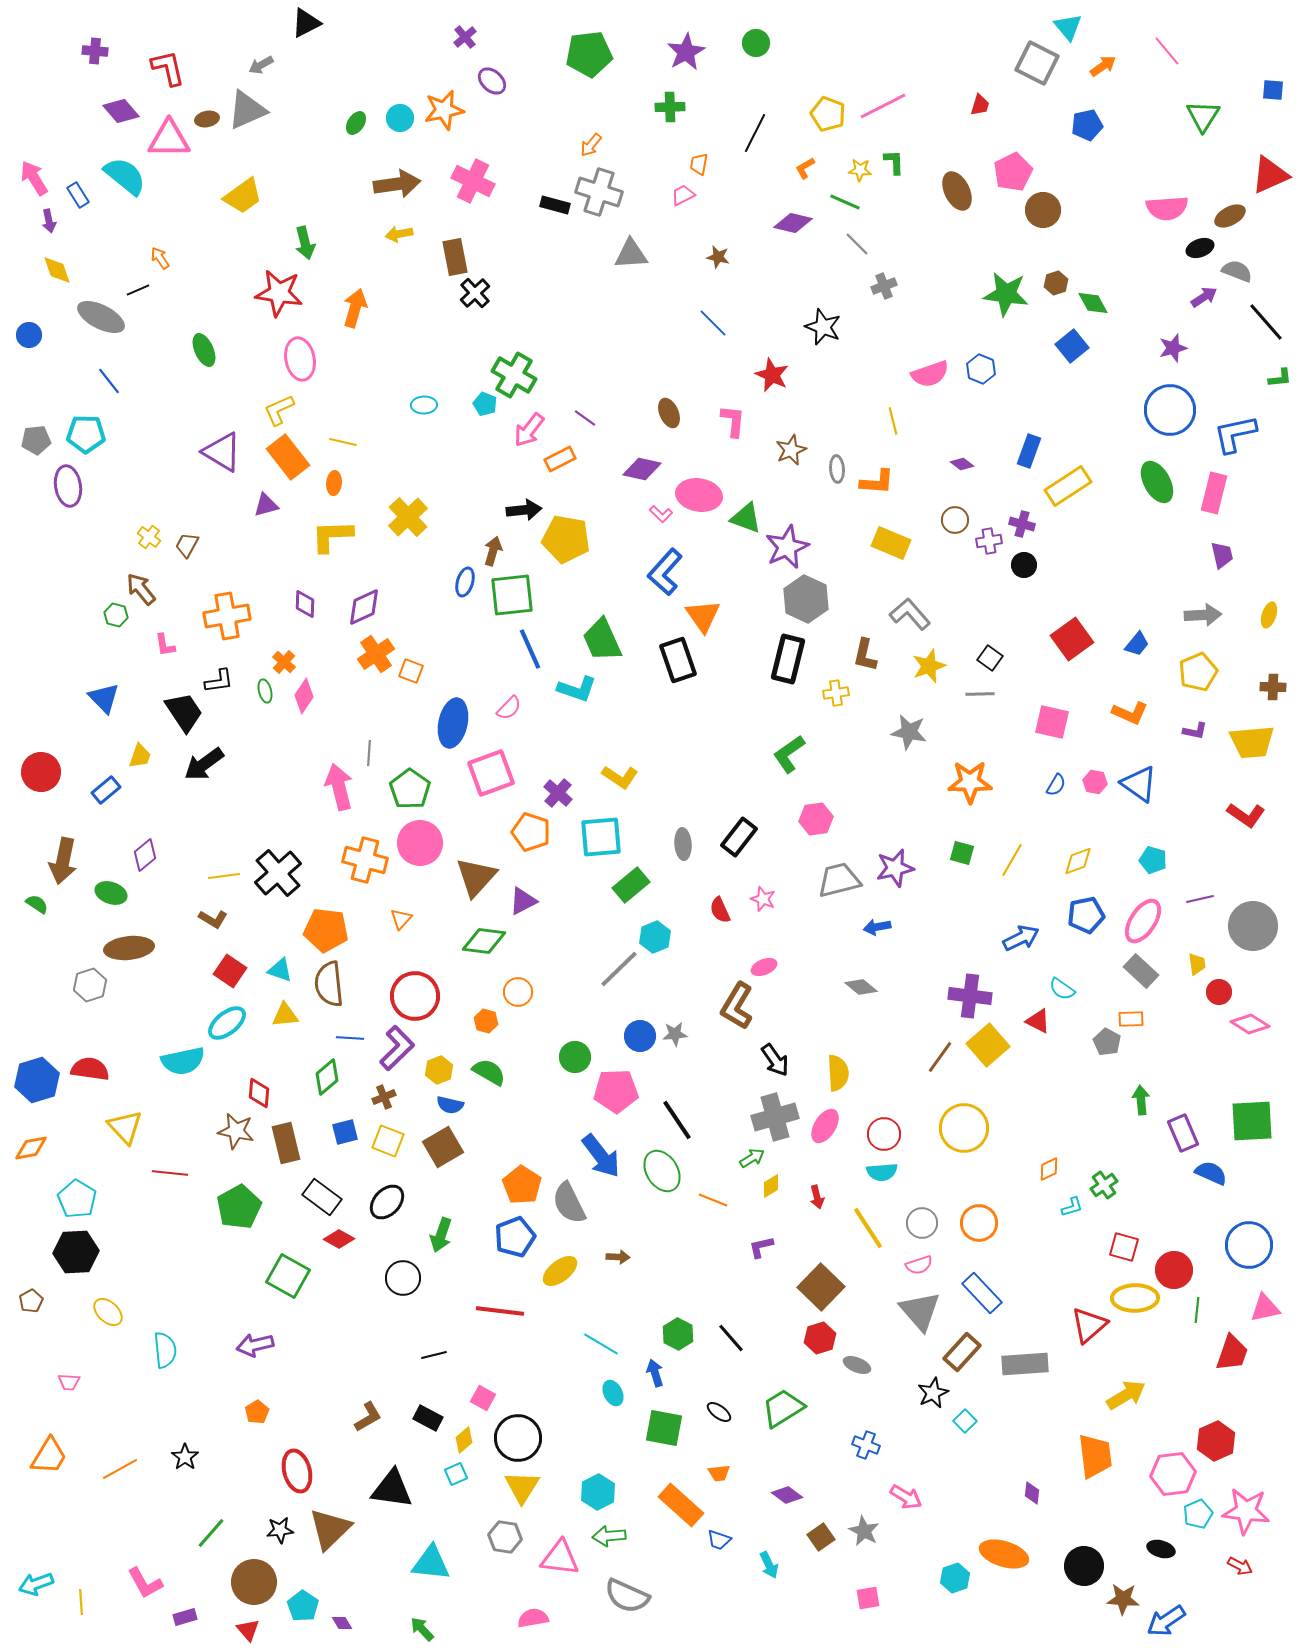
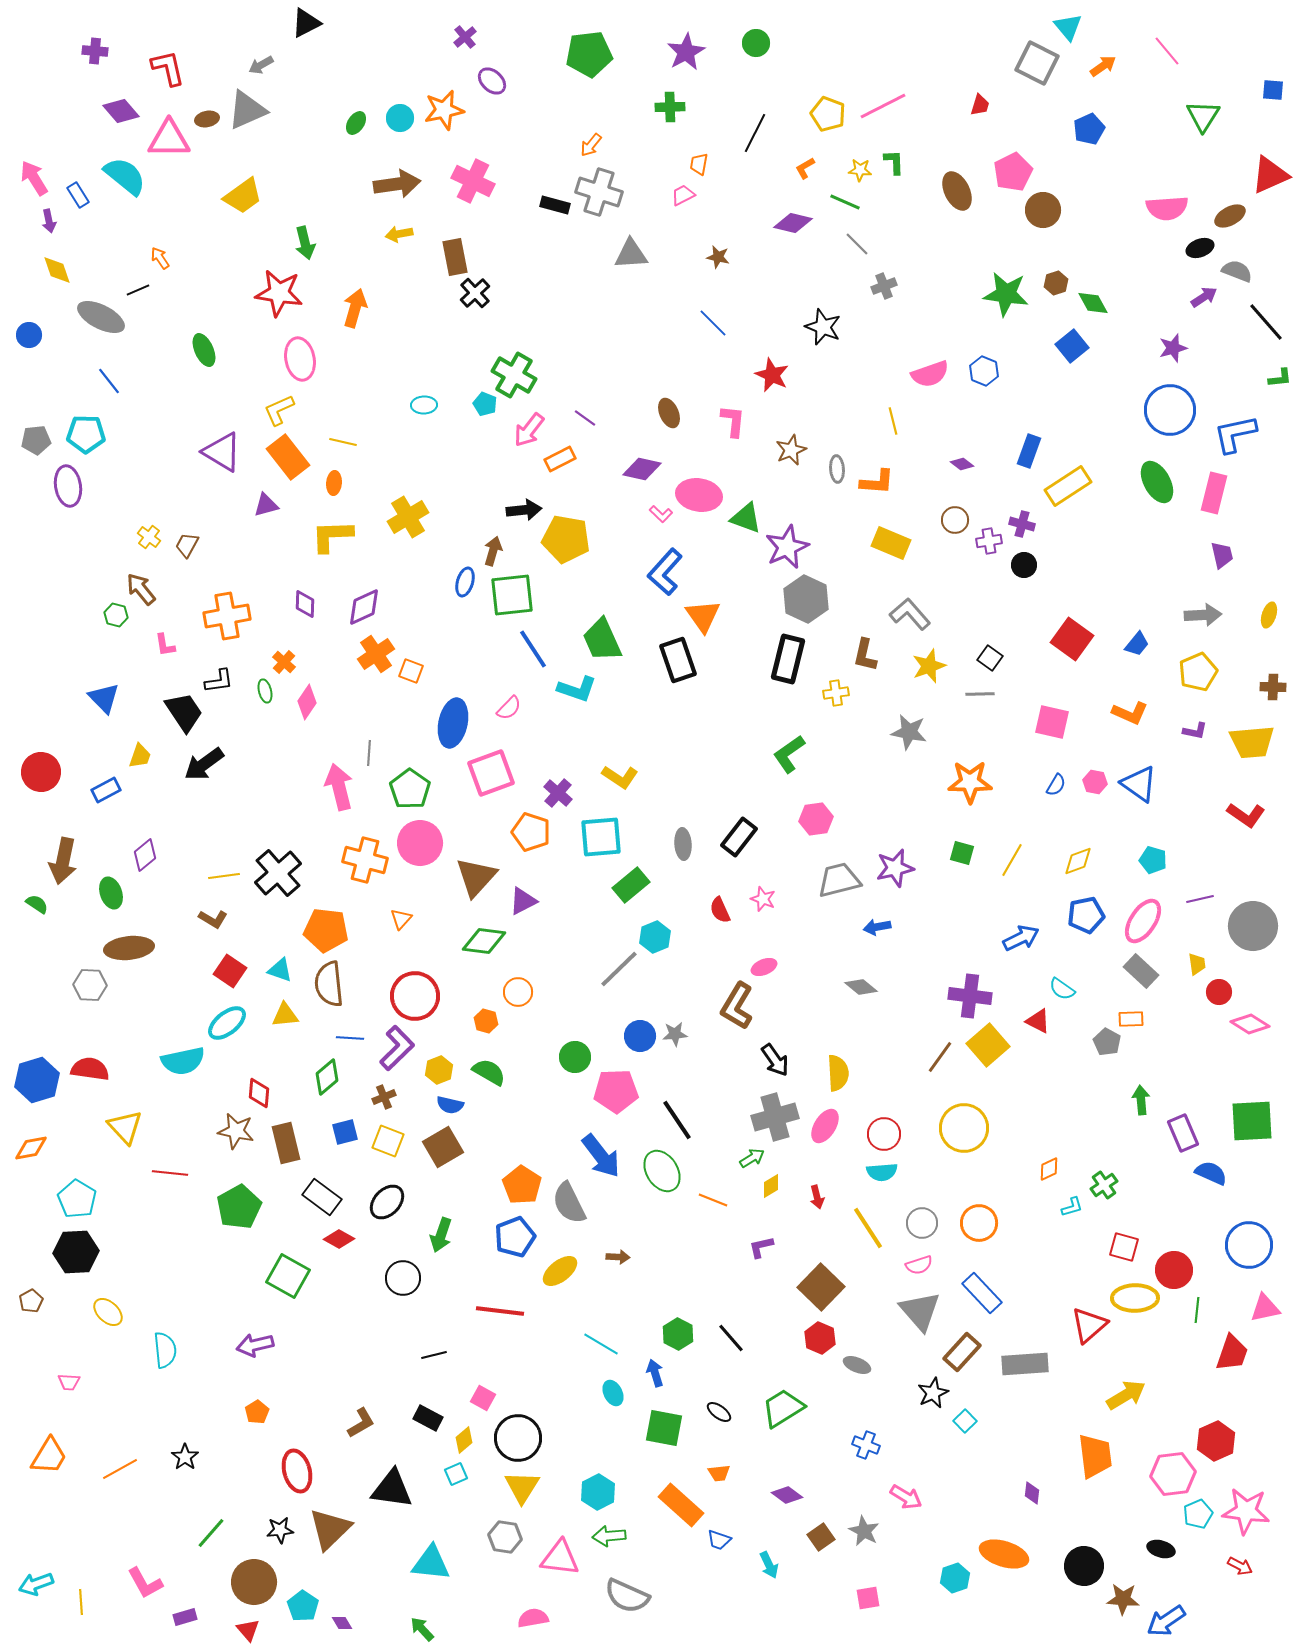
blue pentagon at (1087, 125): moved 2 px right, 4 px down; rotated 12 degrees counterclockwise
blue hexagon at (981, 369): moved 3 px right, 2 px down
yellow cross at (408, 517): rotated 12 degrees clockwise
red square at (1072, 639): rotated 18 degrees counterclockwise
blue line at (530, 649): moved 3 px right; rotated 9 degrees counterclockwise
pink diamond at (304, 696): moved 3 px right, 6 px down
blue rectangle at (106, 790): rotated 12 degrees clockwise
green ellipse at (111, 893): rotated 52 degrees clockwise
gray hexagon at (90, 985): rotated 20 degrees clockwise
red hexagon at (820, 1338): rotated 20 degrees counterclockwise
brown L-shape at (368, 1417): moved 7 px left, 6 px down
